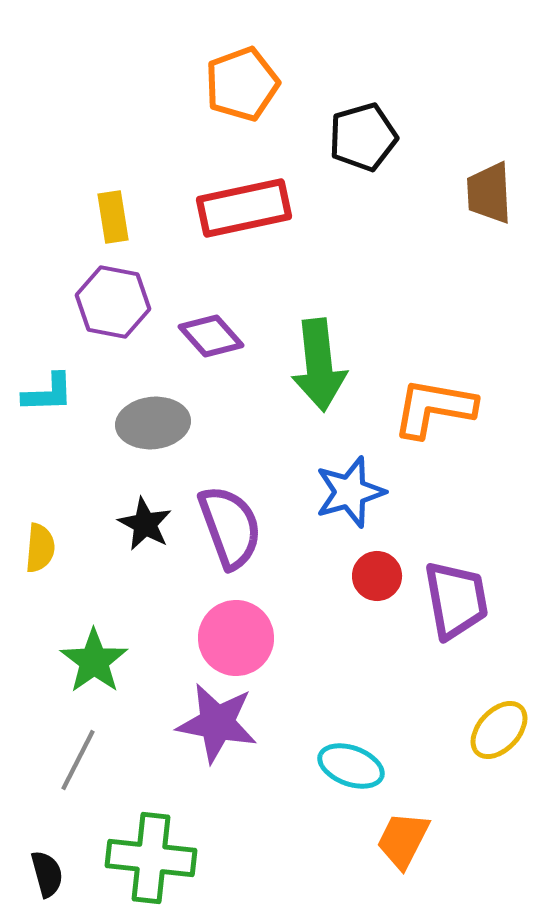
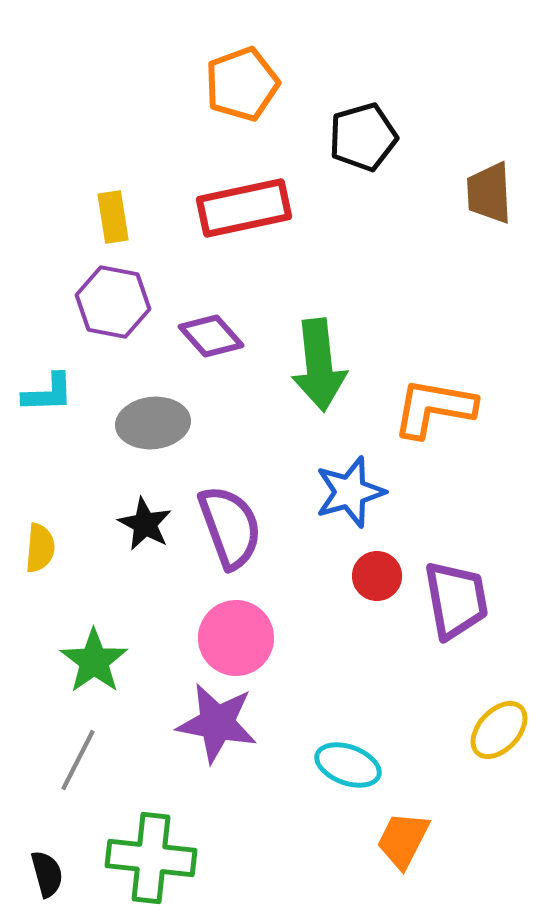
cyan ellipse: moved 3 px left, 1 px up
